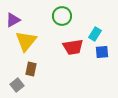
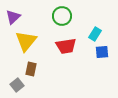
purple triangle: moved 3 px up; rotated 14 degrees counterclockwise
red trapezoid: moved 7 px left, 1 px up
